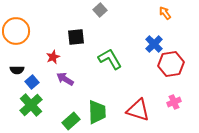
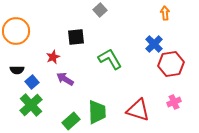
orange arrow: rotated 32 degrees clockwise
